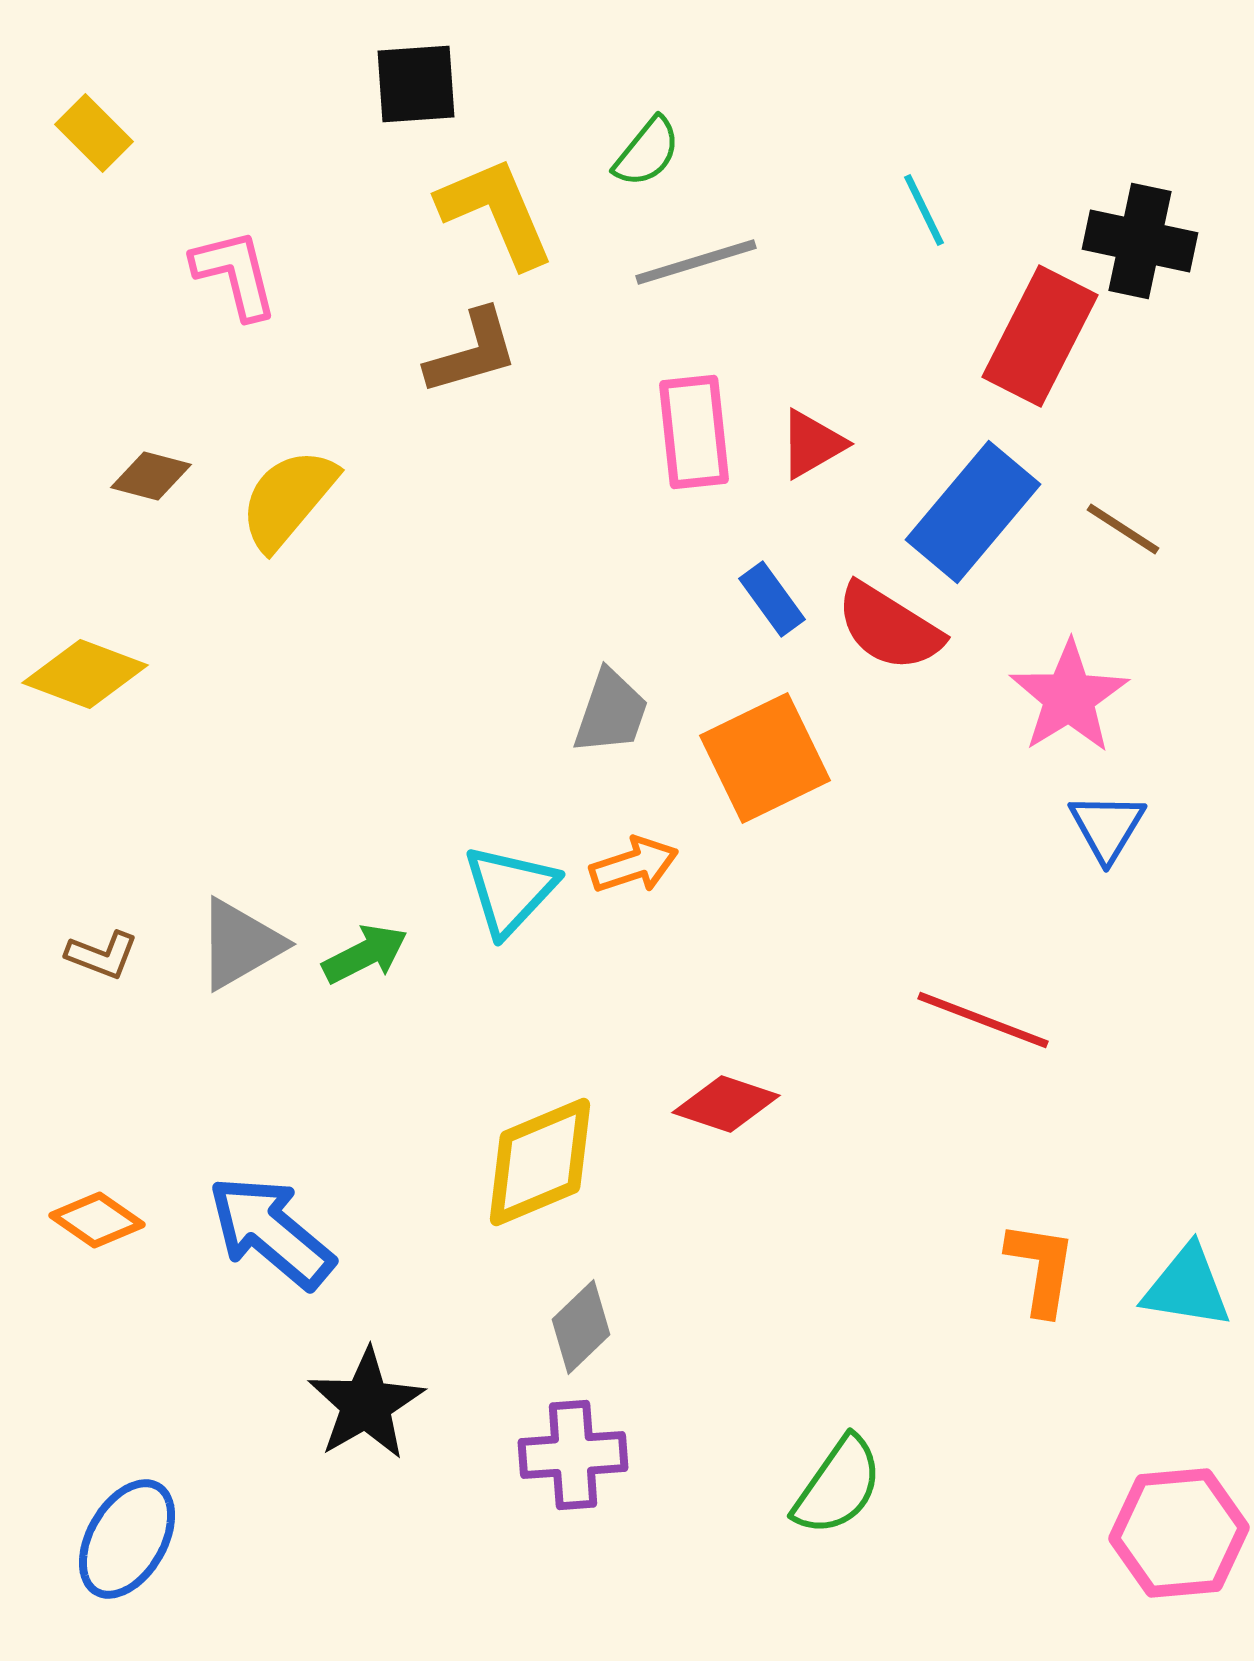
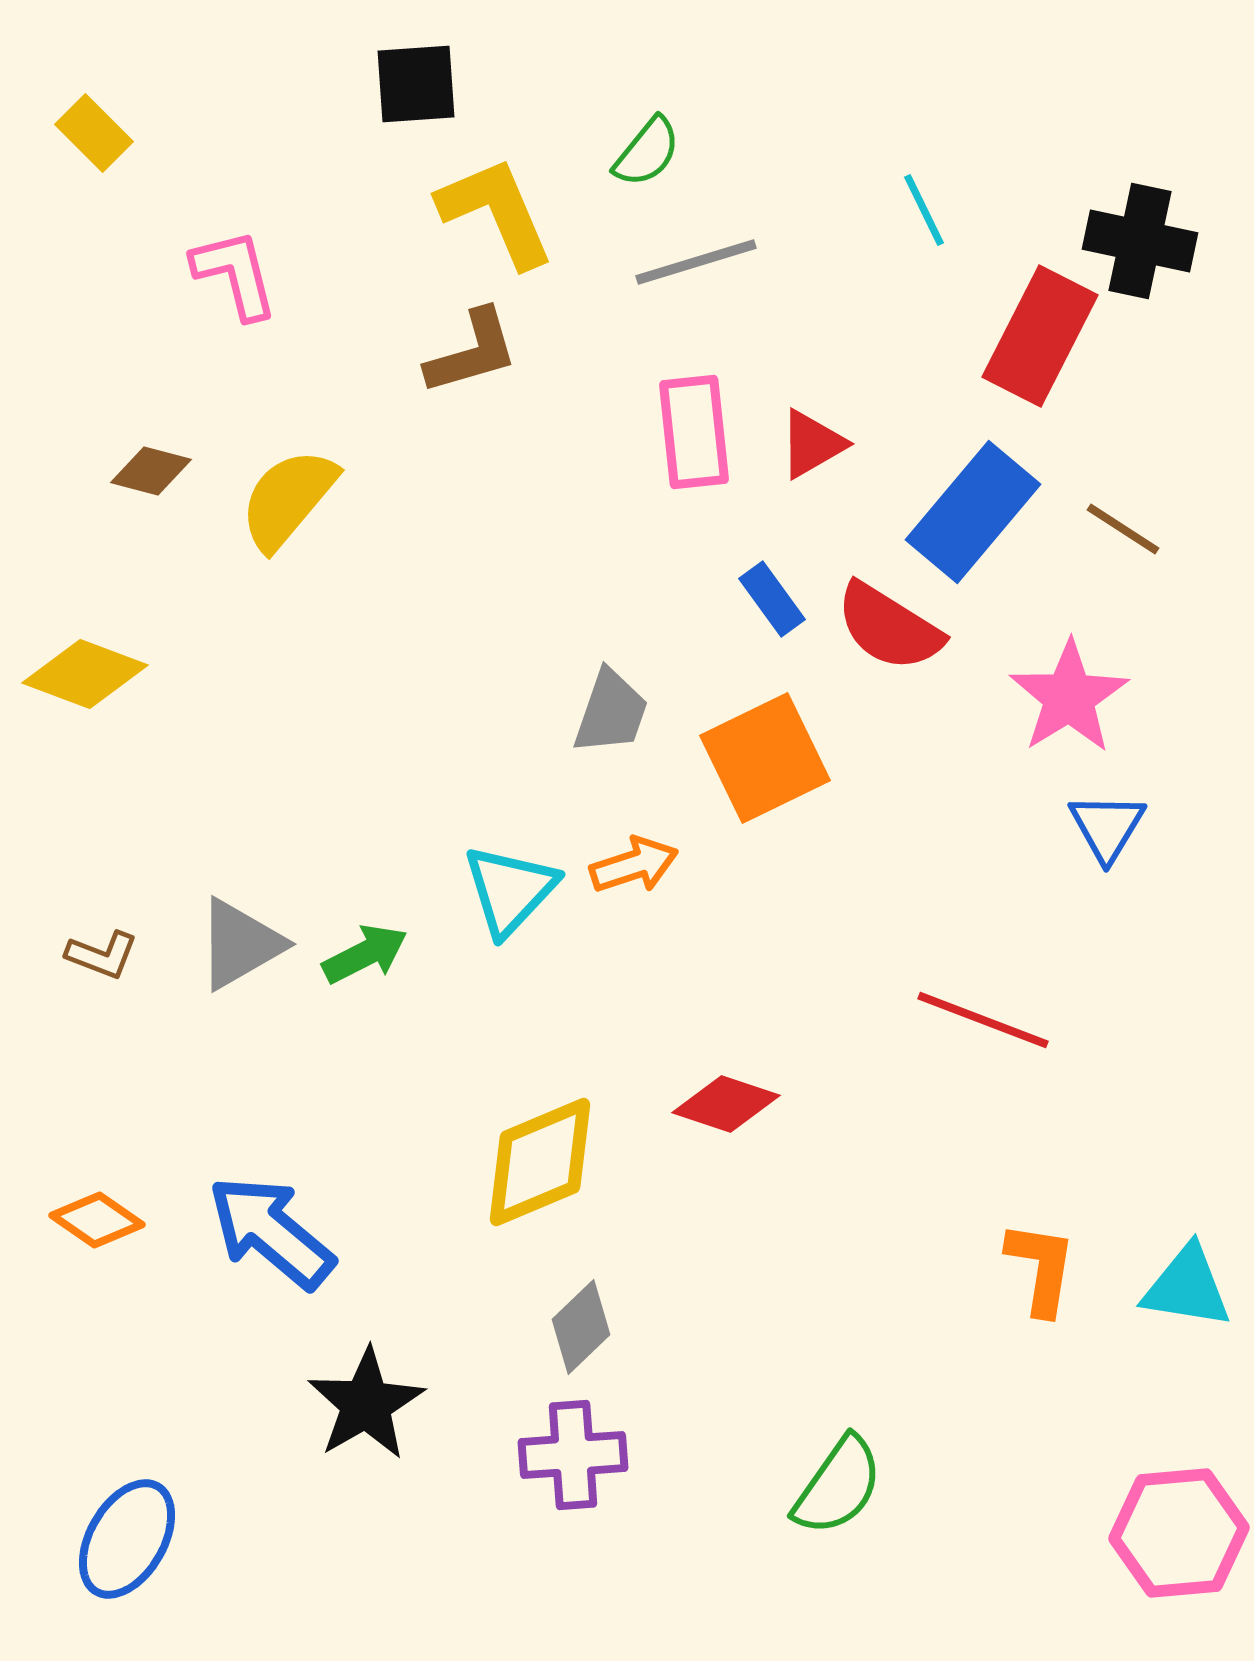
brown diamond at (151, 476): moved 5 px up
